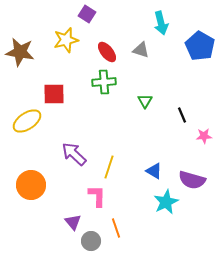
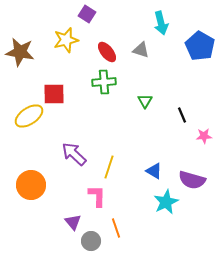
yellow ellipse: moved 2 px right, 5 px up
